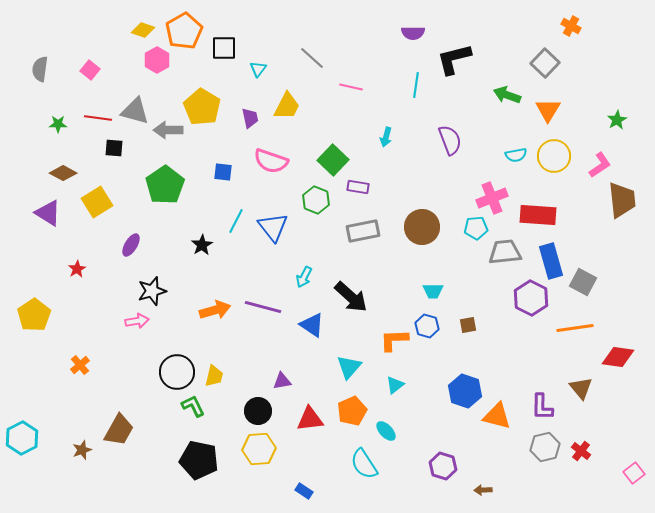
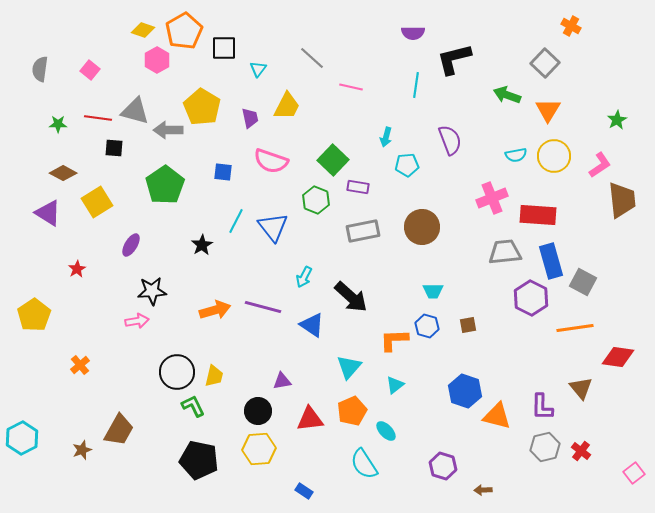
cyan pentagon at (476, 228): moved 69 px left, 63 px up
black star at (152, 291): rotated 12 degrees clockwise
